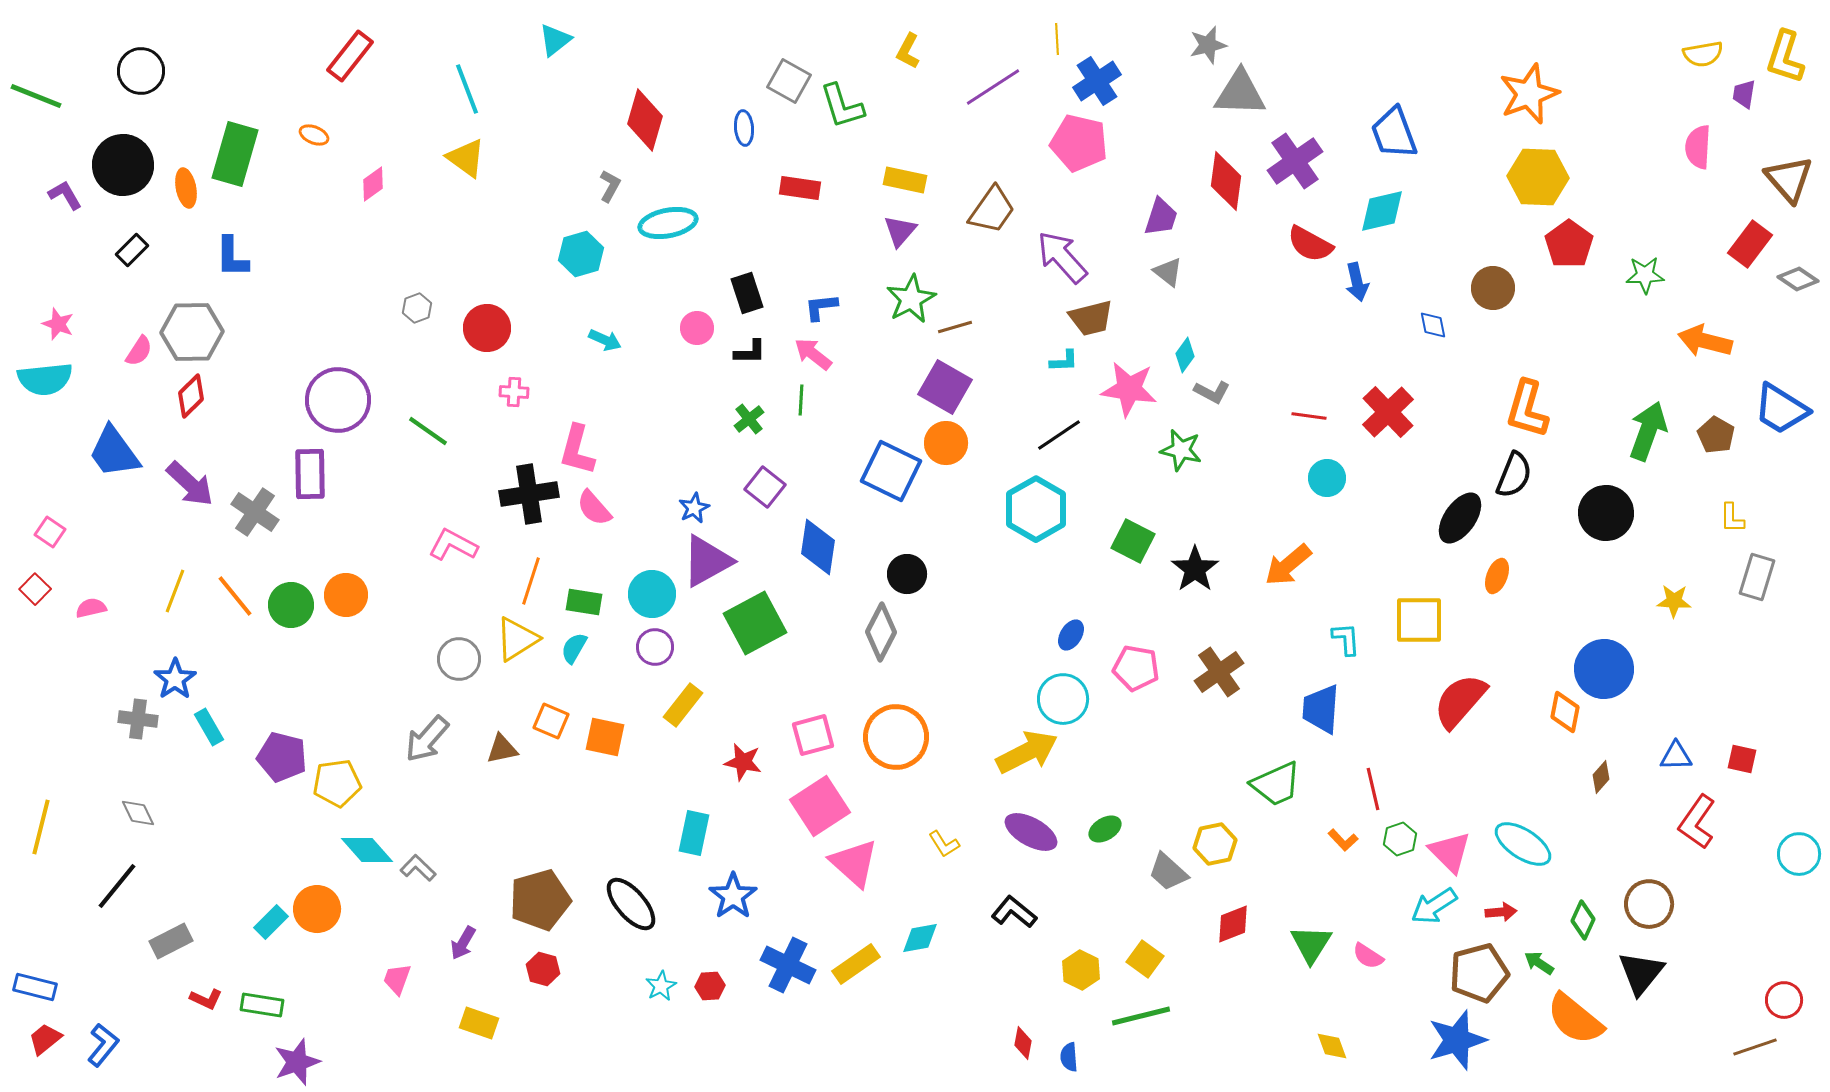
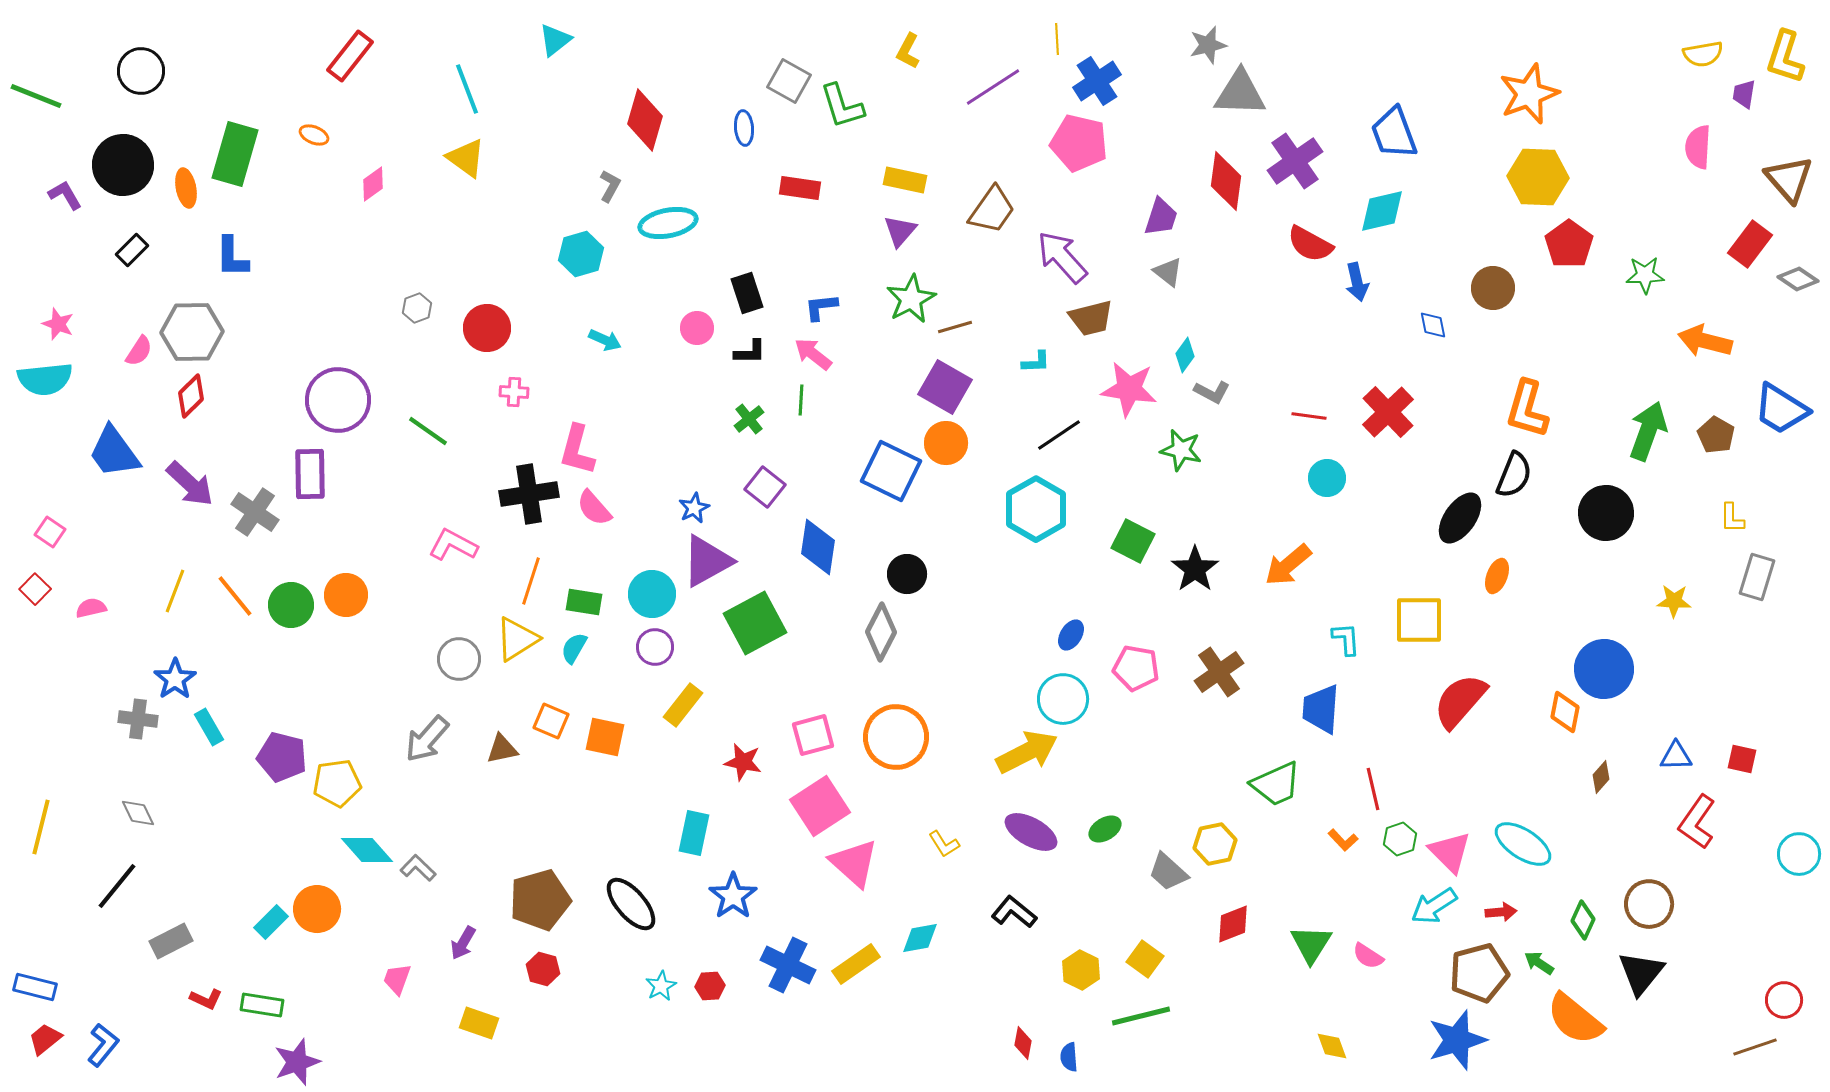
cyan L-shape at (1064, 361): moved 28 px left, 1 px down
